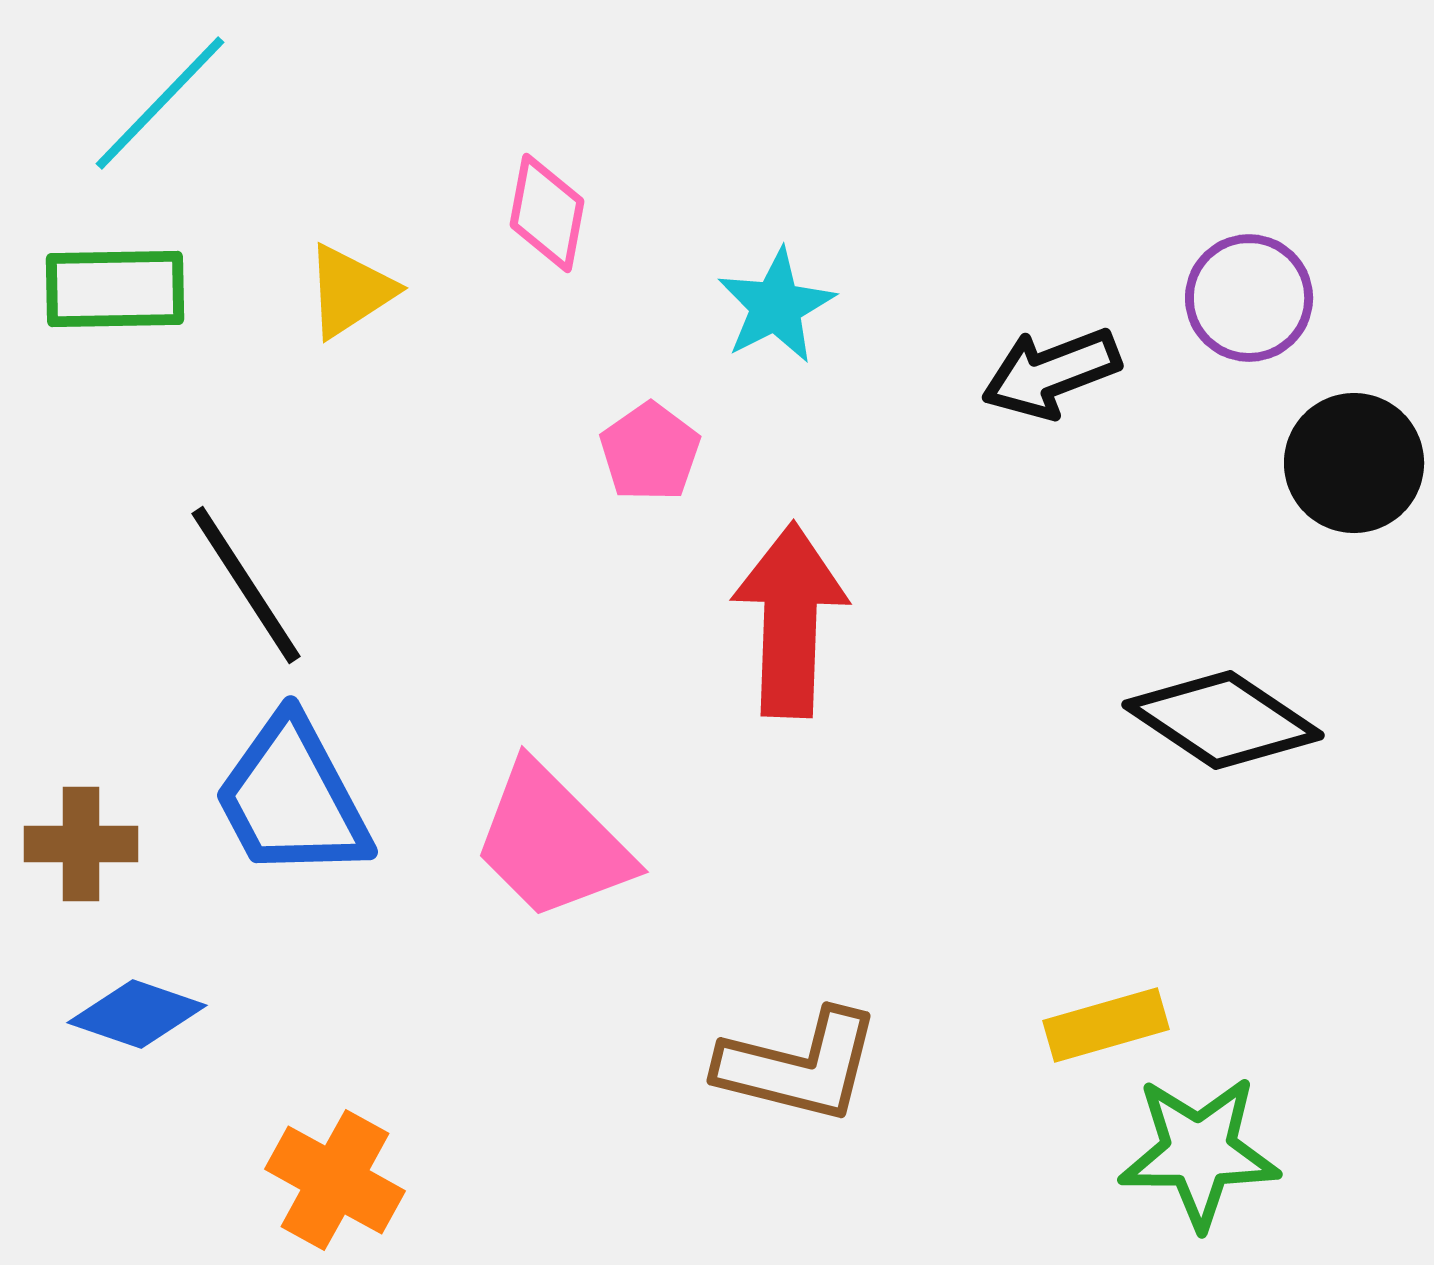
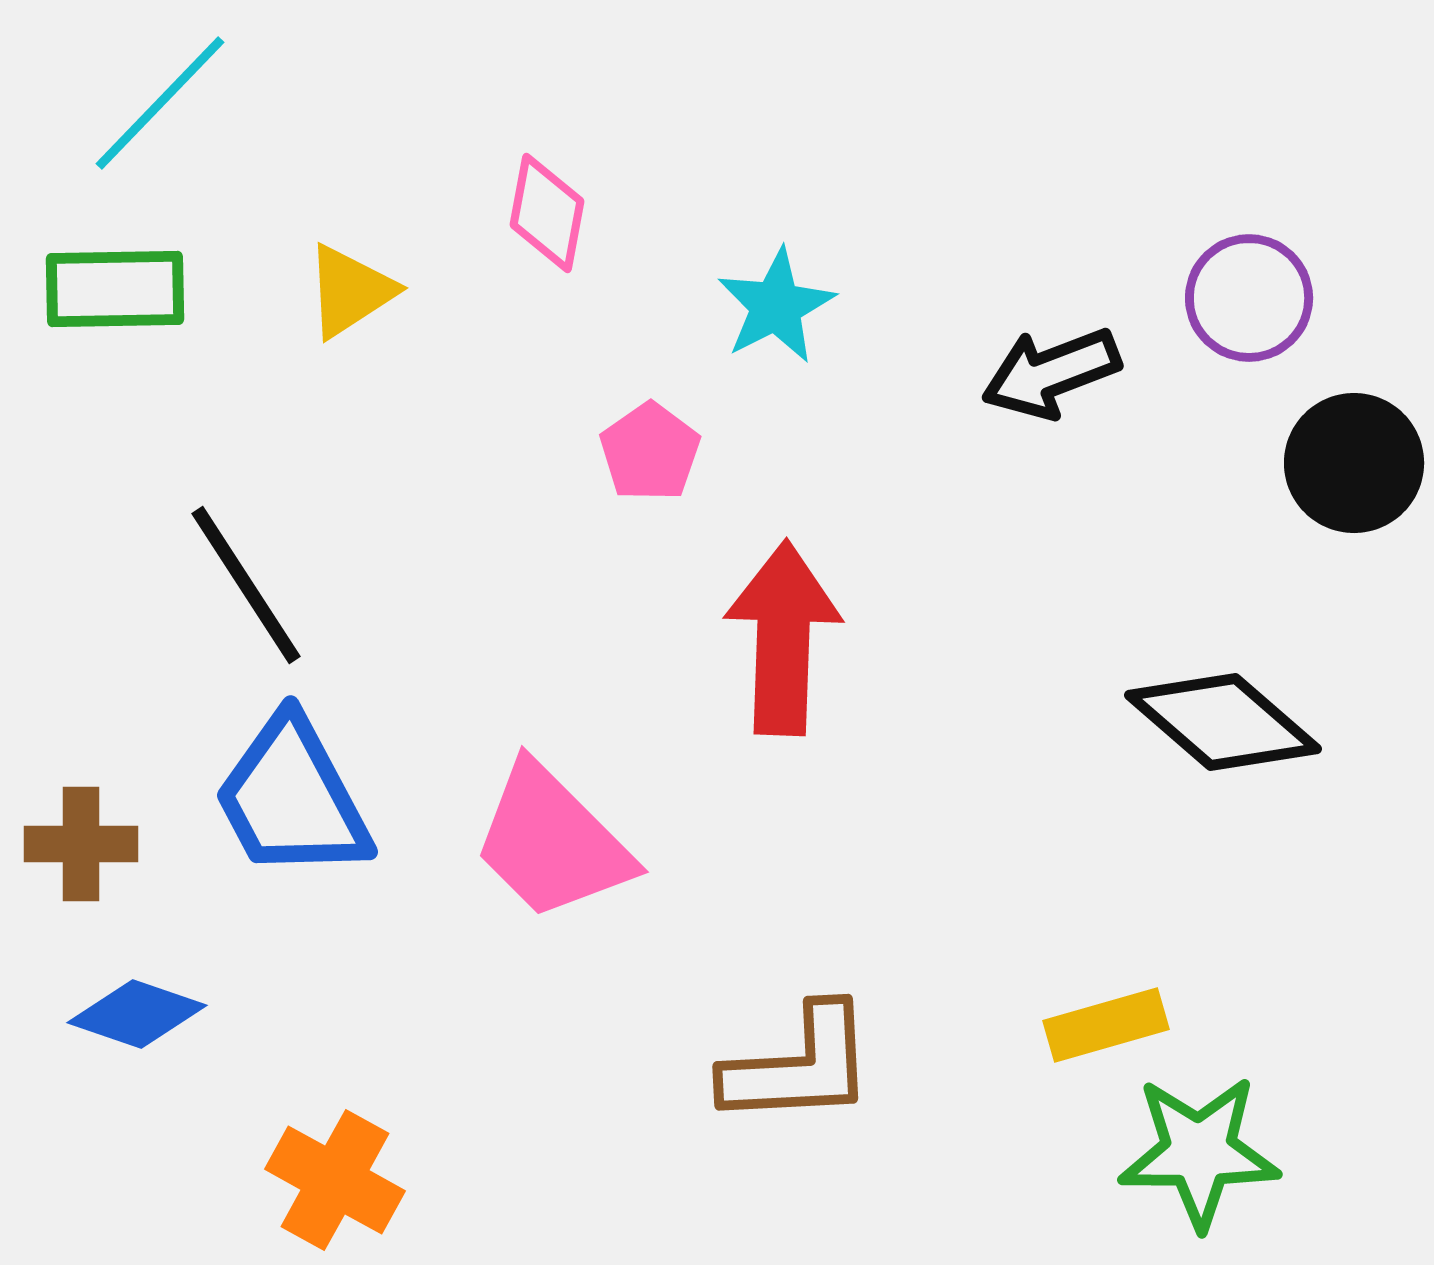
red arrow: moved 7 px left, 18 px down
black diamond: moved 2 px down; rotated 7 degrees clockwise
brown L-shape: rotated 17 degrees counterclockwise
